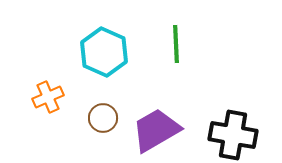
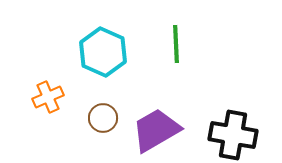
cyan hexagon: moved 1 px left
